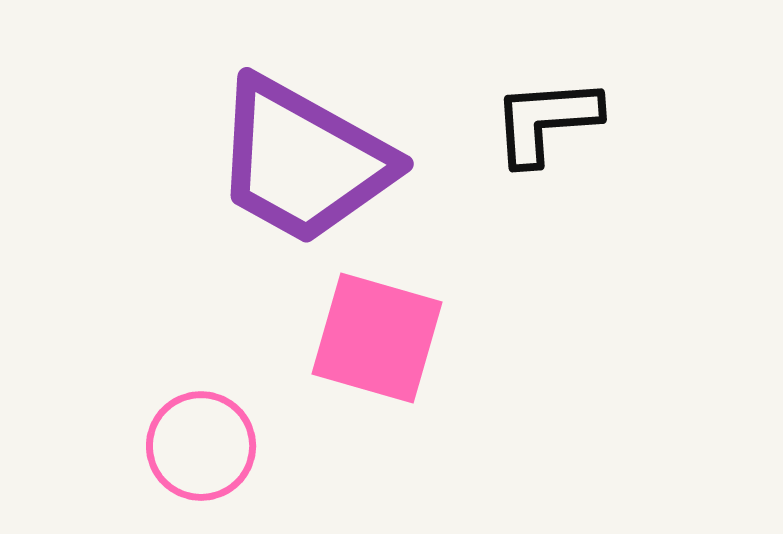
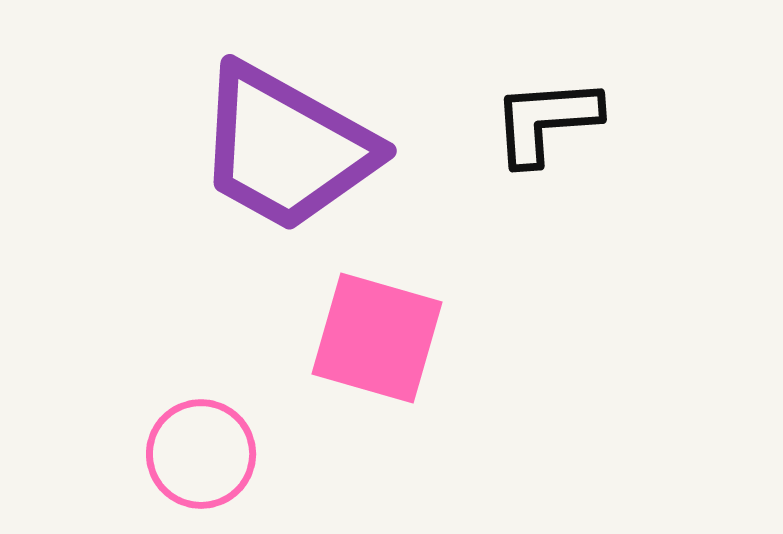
purple trapezoid: moved 17 px left, 13 px up
pink circle: moved 8 px down
